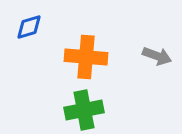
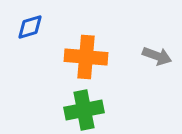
blue diamond: moved 1 px right
